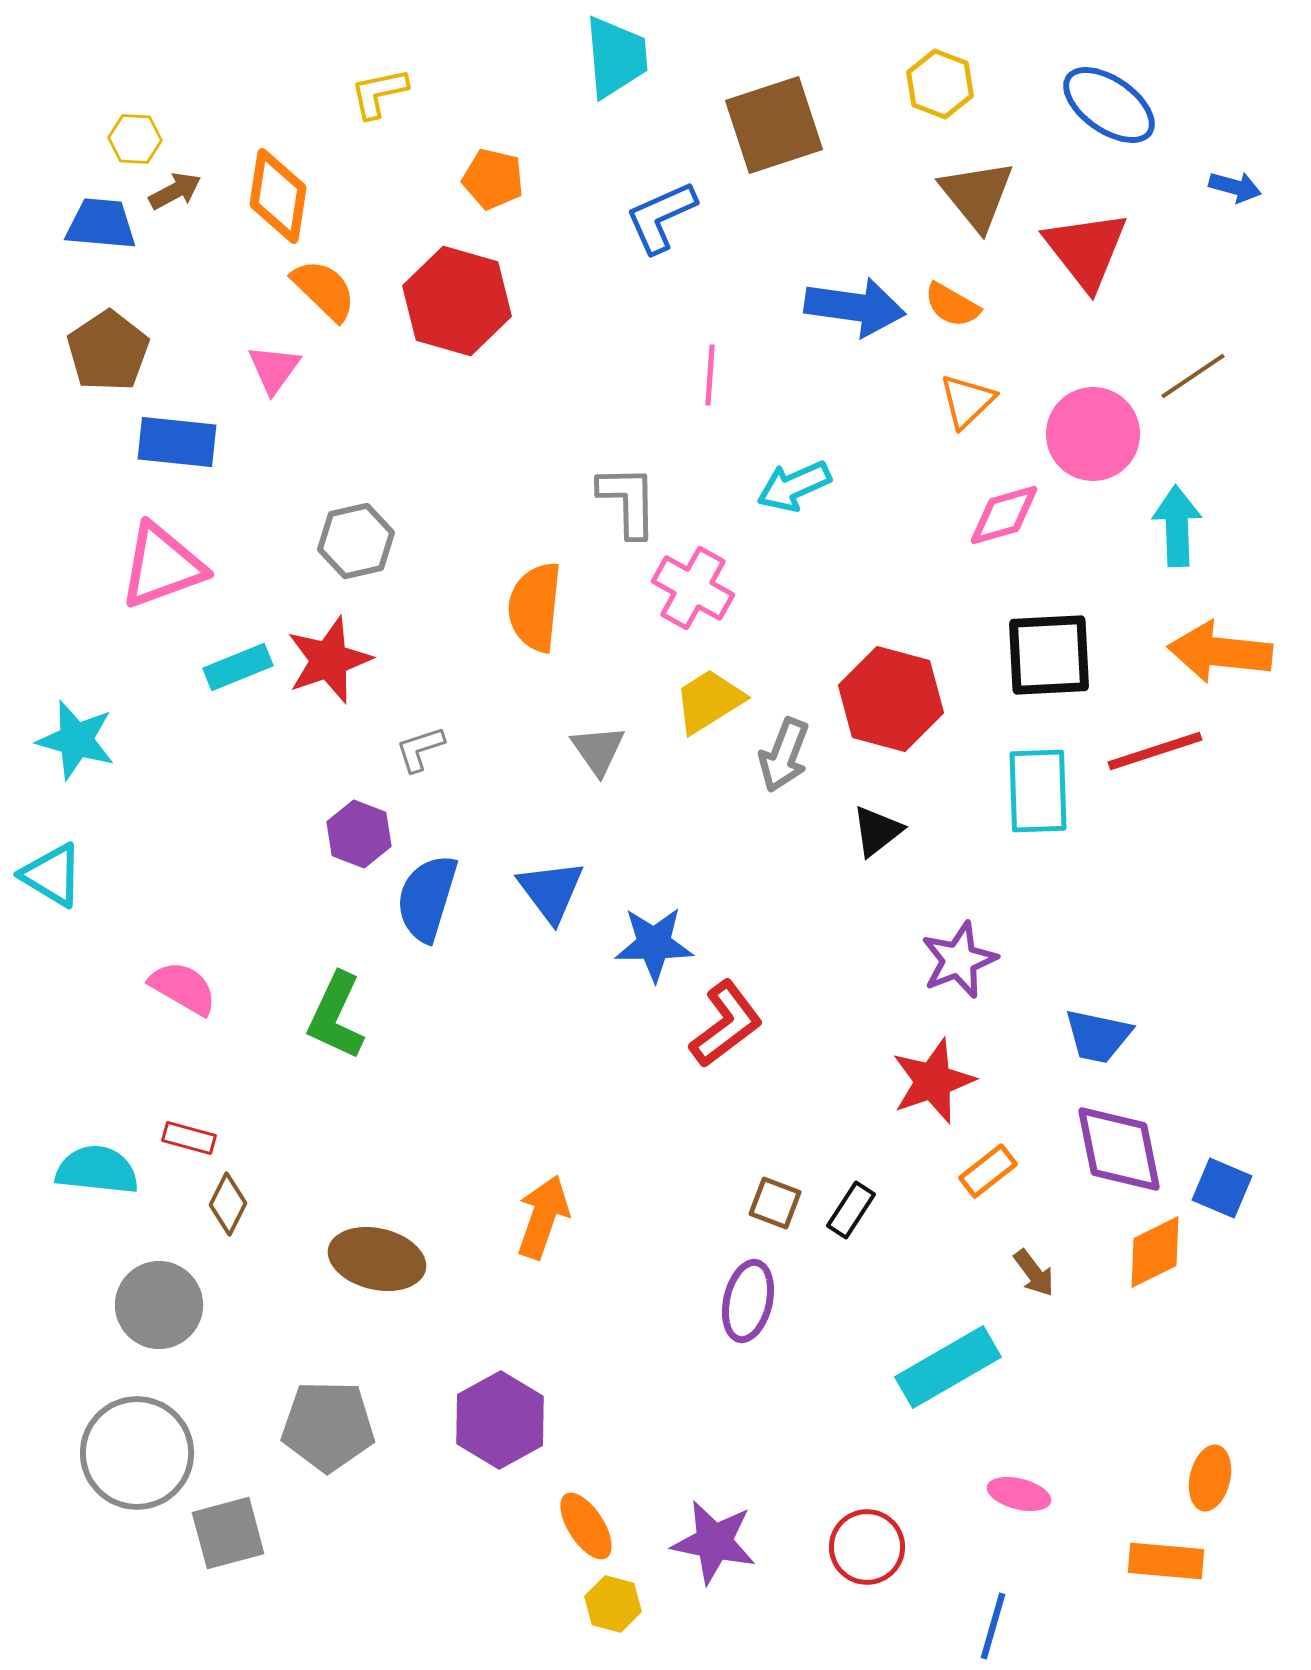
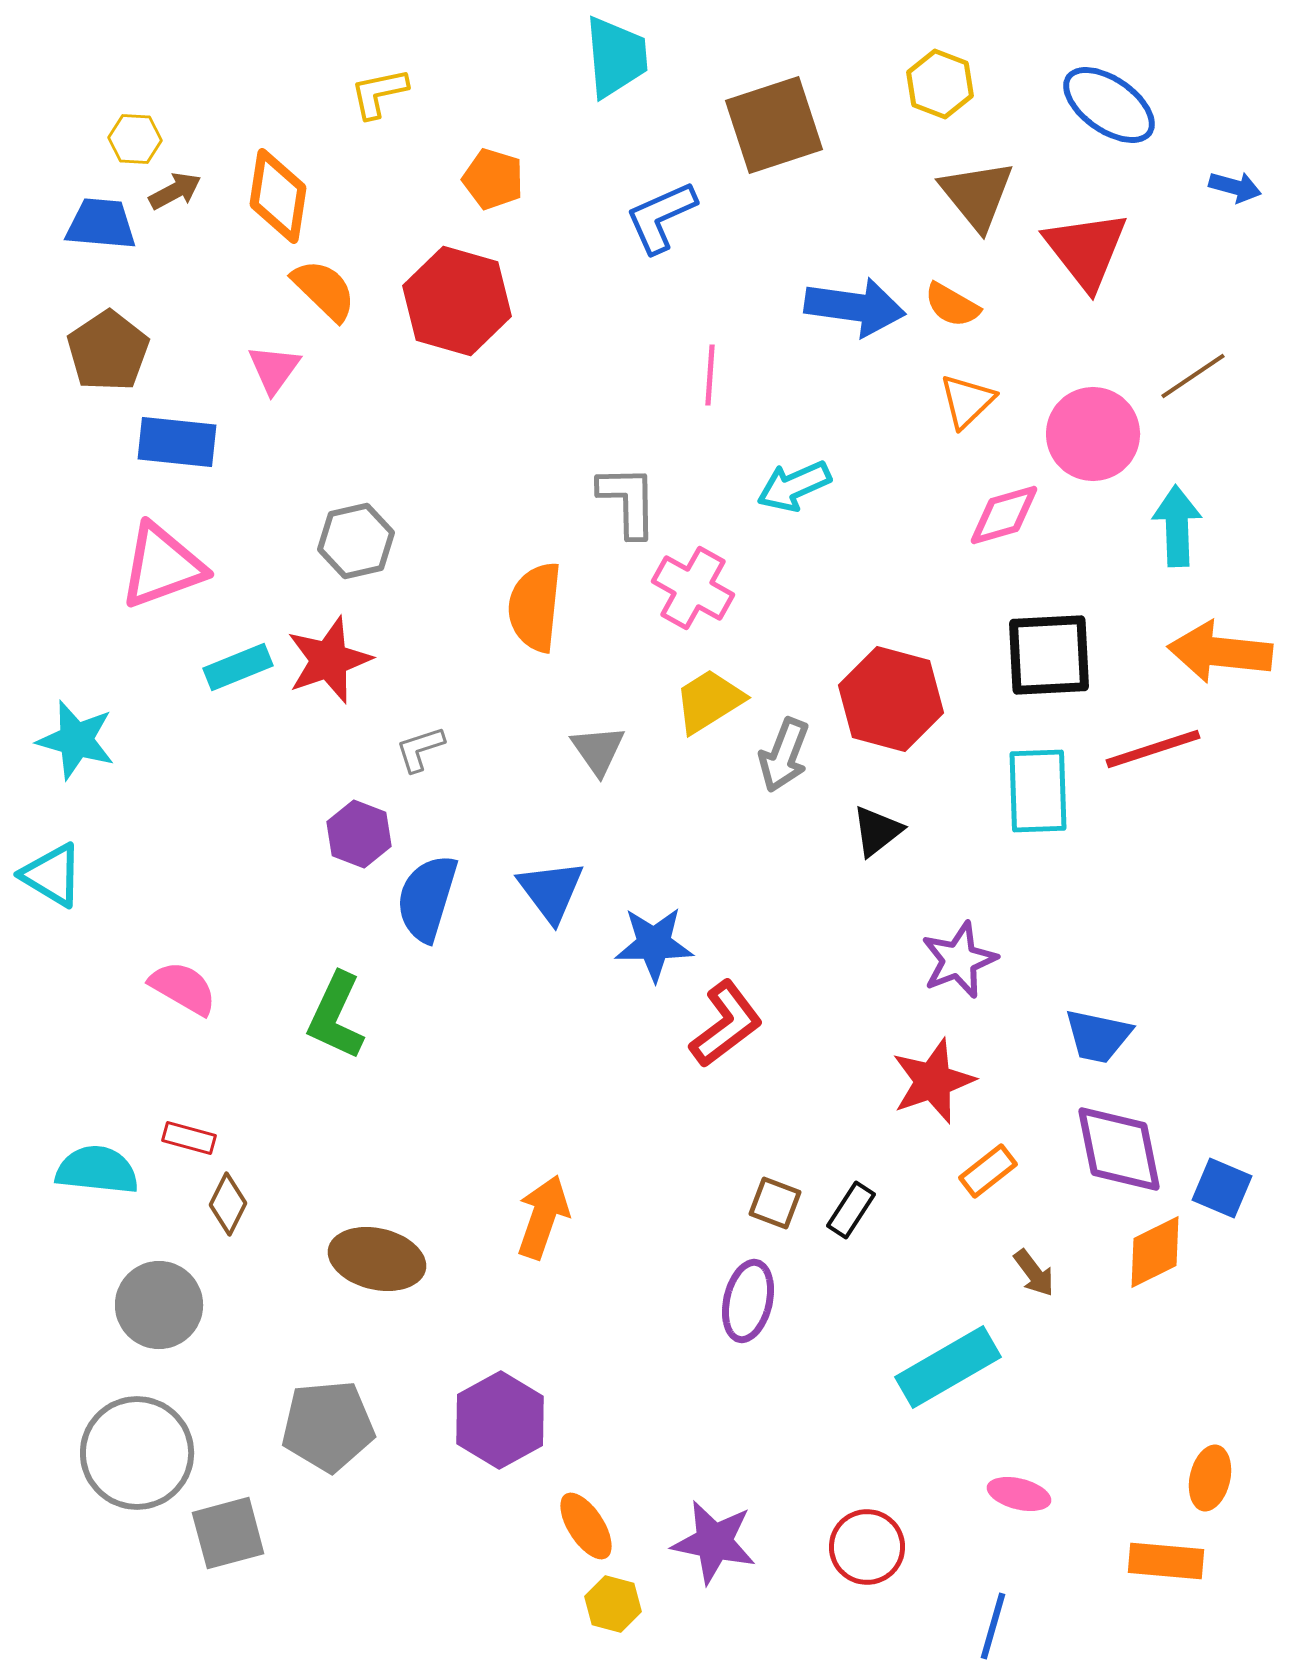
orange pentagon at (493, 179): rotated 4 degrees clockwise
red line at (1155, 751): moved 2 px left, 2 px up
gray pentagon at (328, 1426): rotated 6 degrees counterclockwise
